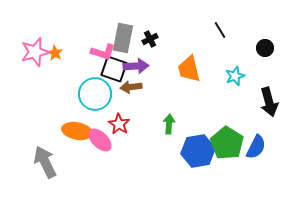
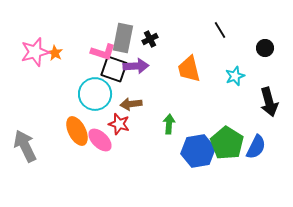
brown arrow: moved 17 px down
red star: rotated 15 degrees counterclockwise
orange ellipse: rotated 52 degrees clockwise
gray arrow: moved 20 px left, 16 px up
